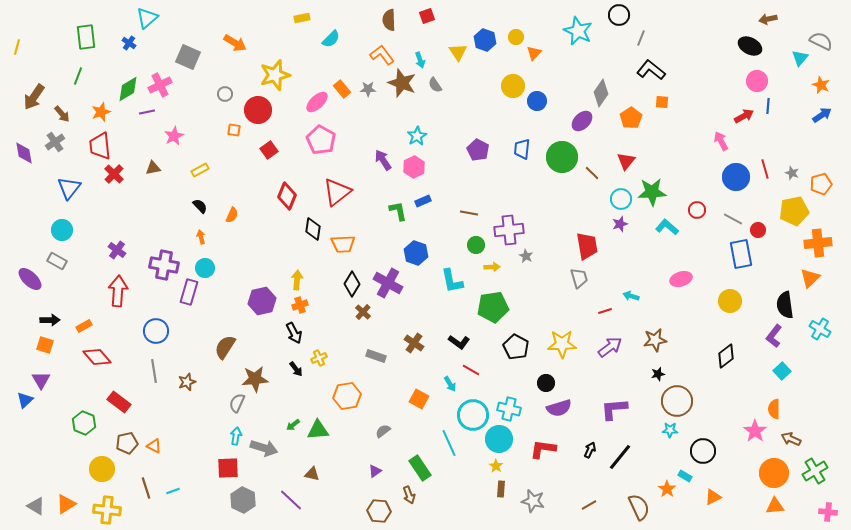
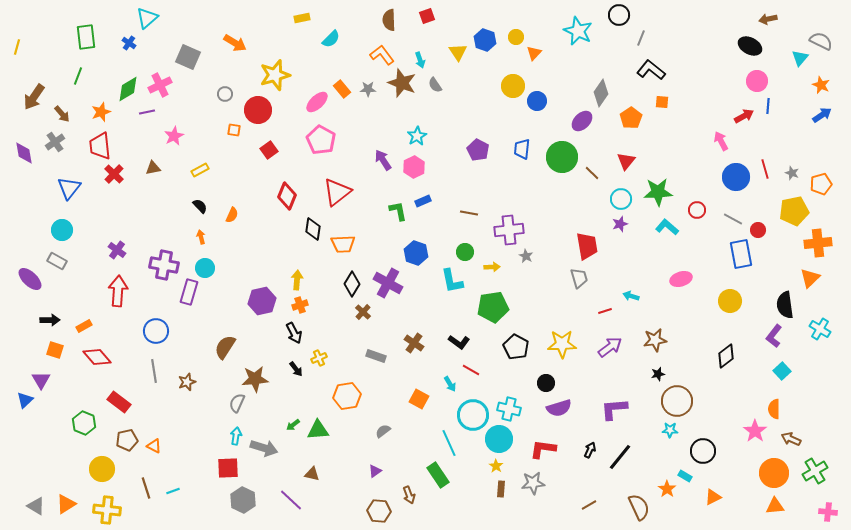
green star at (652, 192): moved 6 px right
green circle at (476, 245): moved 11 px left, 7 px down
orange square at (45, 345): moved 10 px right, 5 px down
brown pentagon at (127, 443): moved 3 px up
green rectangle at (420, 468): moved 18 px right, 7 px down
gray star at (533, 501): moved 18 px up; rotated 20 degrees counterclockwise
